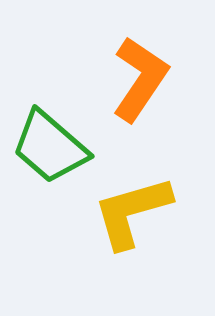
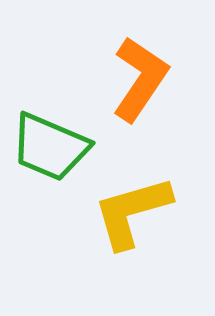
green trapezoid: rotated 18 degrees counterclockwise
